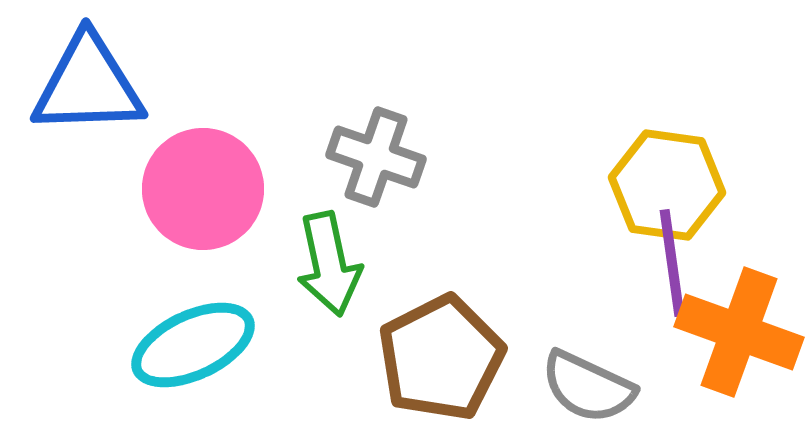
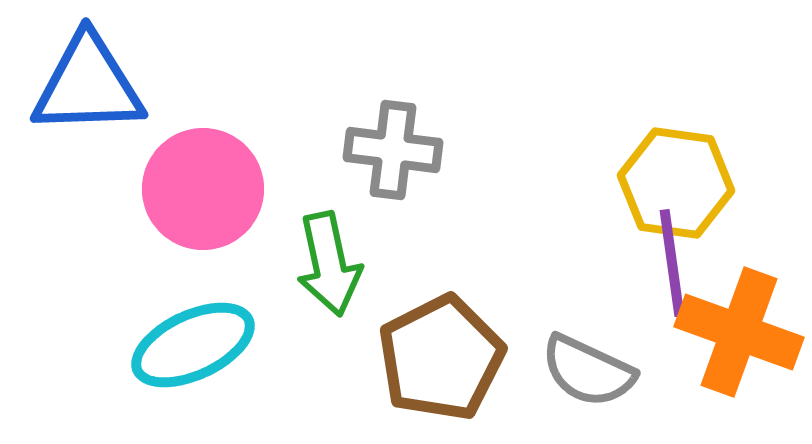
gray cross: moved 17 px right, 7 px up; rotated 12 degrees counterclockwise
yellow hexagon: moved 9 px right, 2 px up
gray semicircle: moved 16 px up
